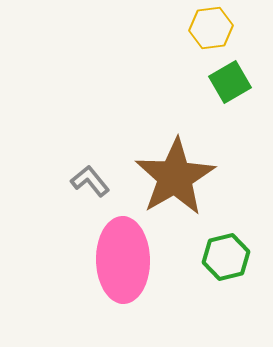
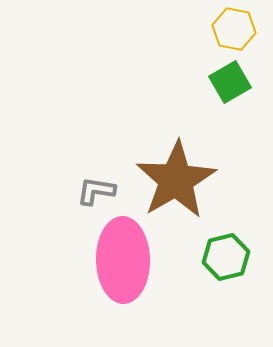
yellow hexagon: moved 23 px right, 1 px down; rotated 18 degrees clockwise
brown star: moved 1 px right, 3 px down
gray L-shape: moved 6 px right, 10 px down; rotated 42 degrees counterclockwise
